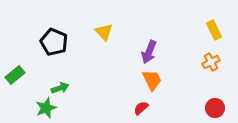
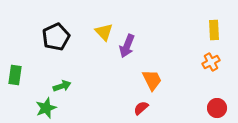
yellow rectangle: rotated 24 degrees clockwise
black pentagon: moved 2 px right, 5 px up; rotated 24 degrees clockwise
purple arrow: moved 22 px left, 6 px up
green rectangle: rotated 42 degrees counterclockwise
green arrow: moved 2 px right, 2 px up
red circle: moved 2 px right
